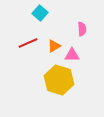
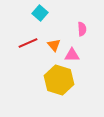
orange triangle: moved 1 px up; rotated 40 degrees counterclockwise
